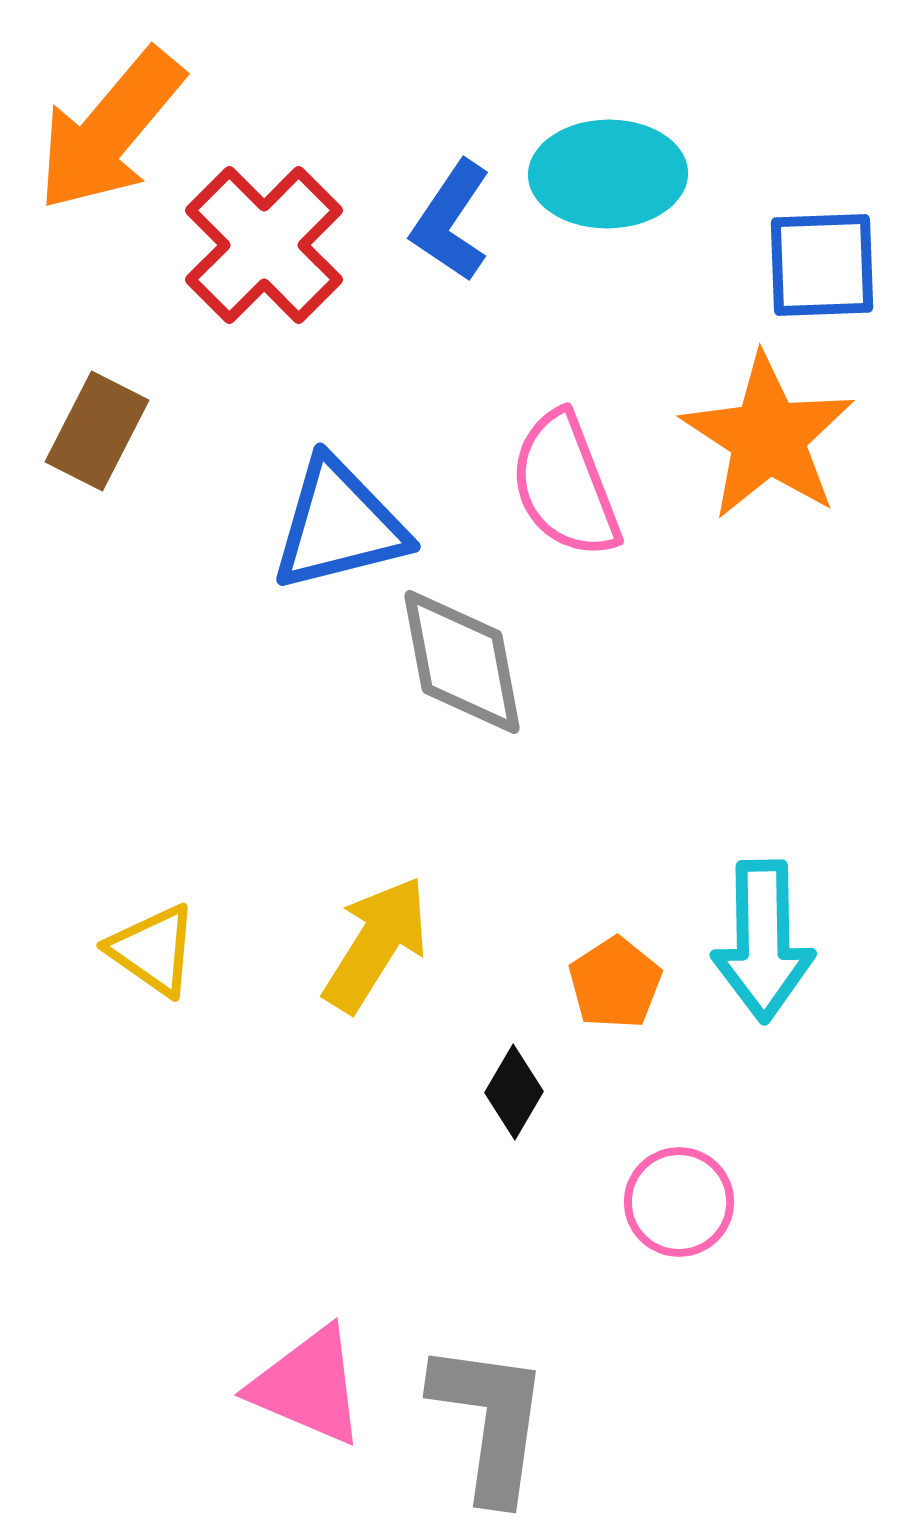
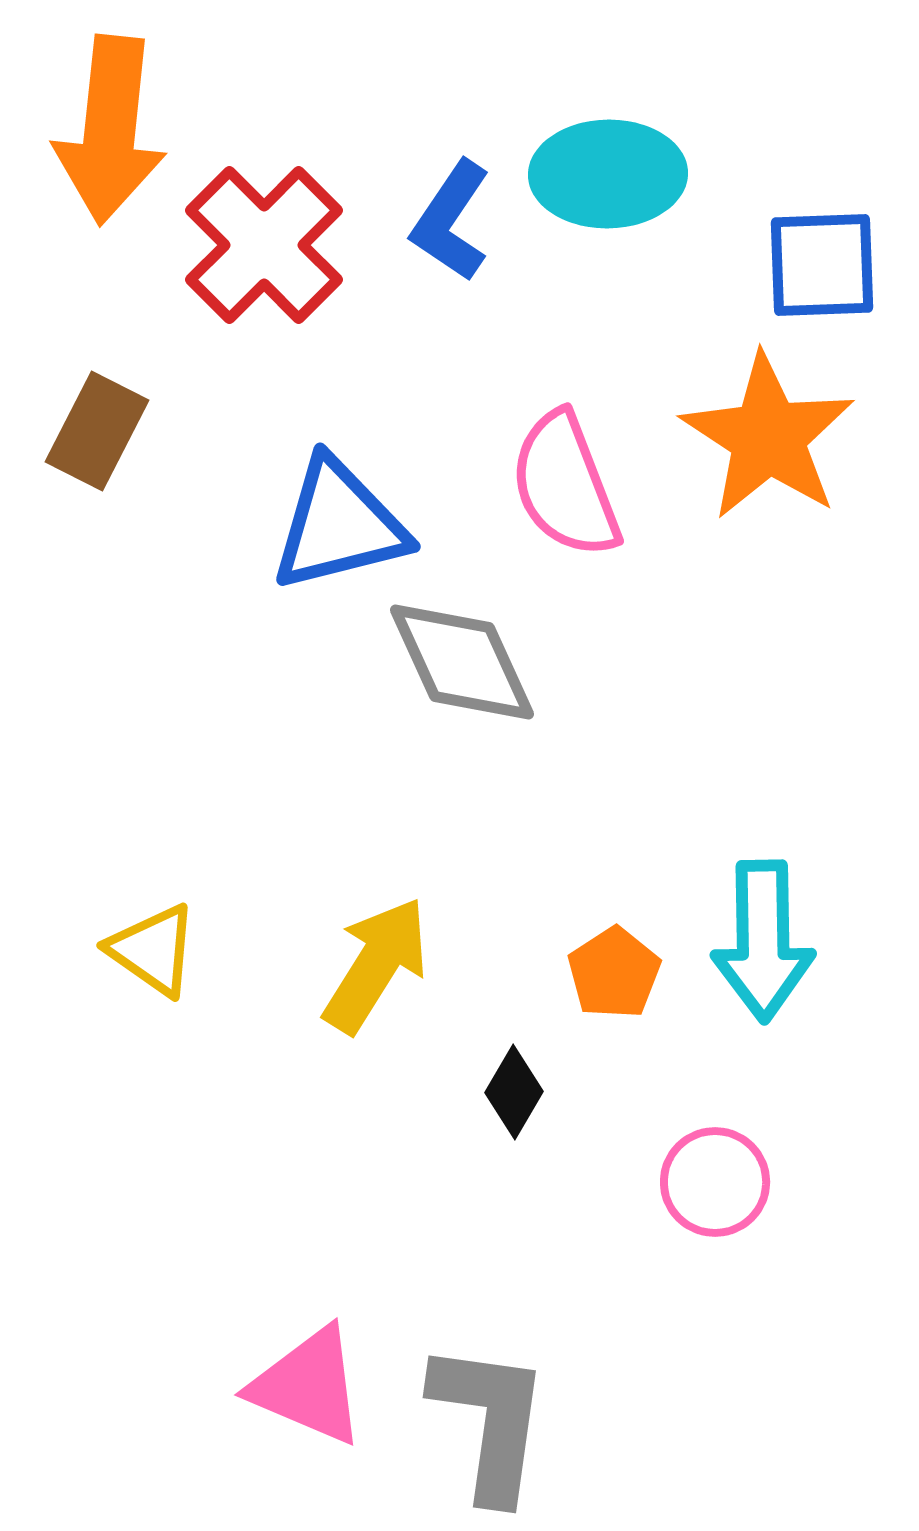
orange arrow: rotated 34 degrees counterclockwise
gray diamond: rotated 14 degrees counterclockwise
yellow arrow: moved 21 px down
orange pentagon: moved 1 px left, 10 px up
pink circle: moved 36 px right, 20 px up
